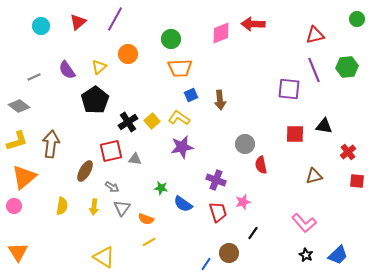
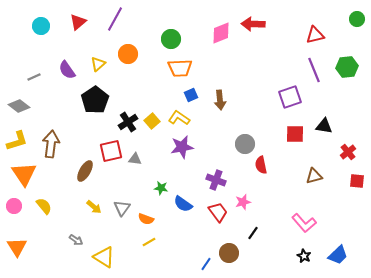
yellow triangle at (99, 67): moved 1 px left, 3 px up
purple square at (289, 89): moved 1 px right, 8 px down; rotated 25 degrees counterclockwise
orange triangle at (24, 177): moved 3 px up; rotated 24 degrees counterclockwise
gray arrow at (112, 187): moved 36 px left, 53 px down
yellow semicircle at (62, 206): moved 18 px left; rotated 48 degrees counterclockwise
yellow arrow at (94, 207): rotated 56 degrees counterclockwise
red trapezoid at (218, 212): rotated 20 degrees counterclockwise
orange triangle at (18, 252): moved 1 px left, 5 px up
black star at (306, 255): moved 2 px left, 1 px down
